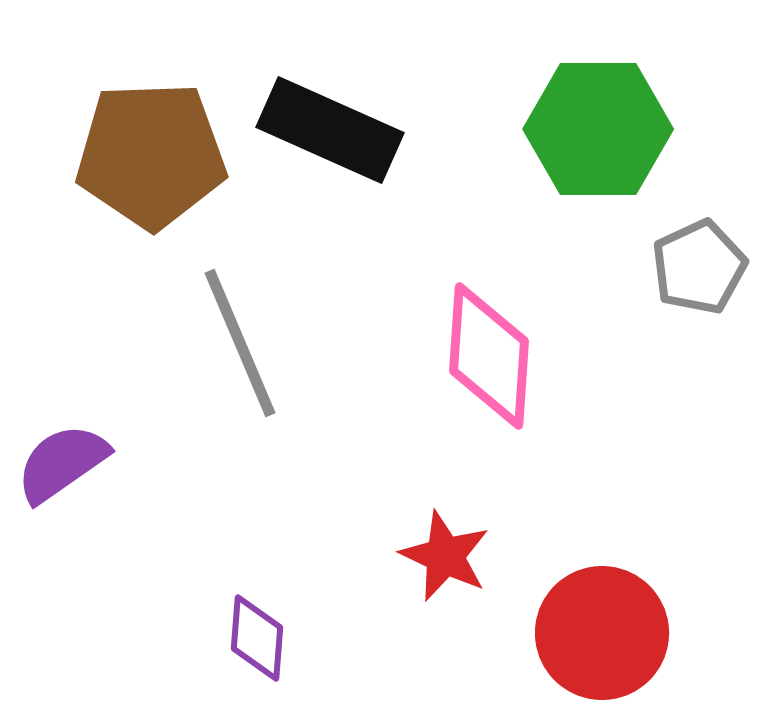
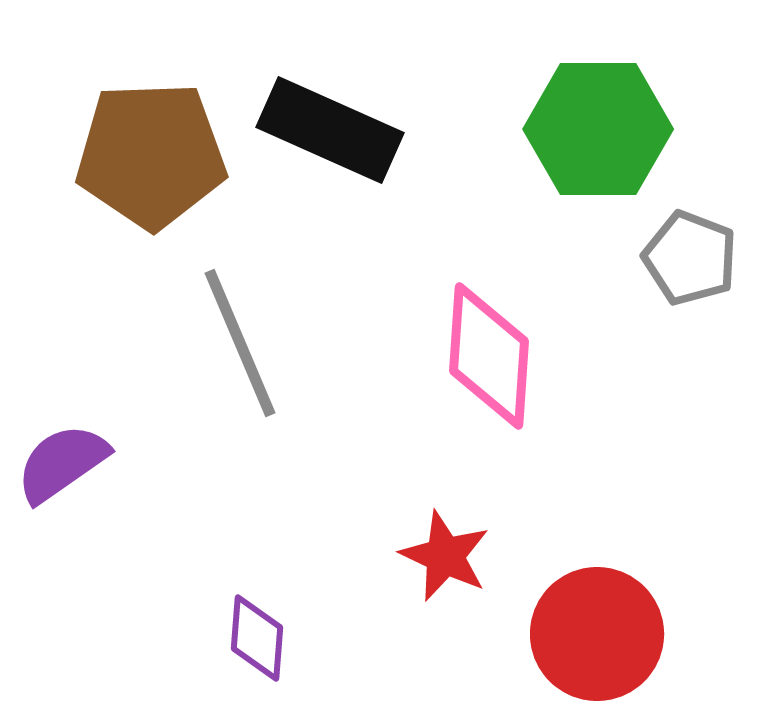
gray pentagon: moved 9 px left, 9 px up; rotated 26 degrees counterclockwise
red circle: moved 5 px left, 1 px down
